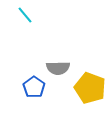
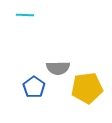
cyan line: rotated 48 degrees counterclockwise
yellow pentagon: moved 3 px left; rotated 28 degrees counterclockwise
